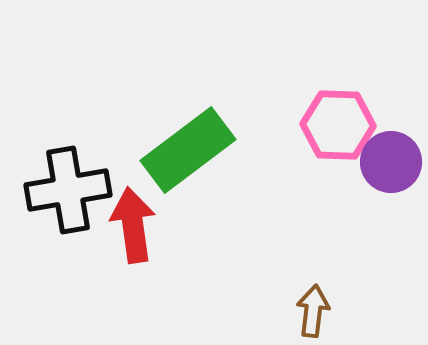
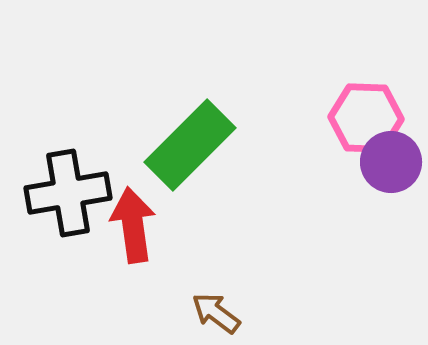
pink hexagon: moved 28 px right, 7 px up
green rectangle: moved 2 px right, 5 px up; rotated 8 degrees counterclockwise
black cross: moved 3 px down
brown arrow: moved 97 px left, 2 px down; rotated 60 degrees counterclockwise
